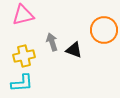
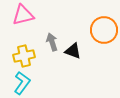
black triangle: moved 1 px left, 1 px down
cyan L-shape: rotated 50 degrees counterclockwise
